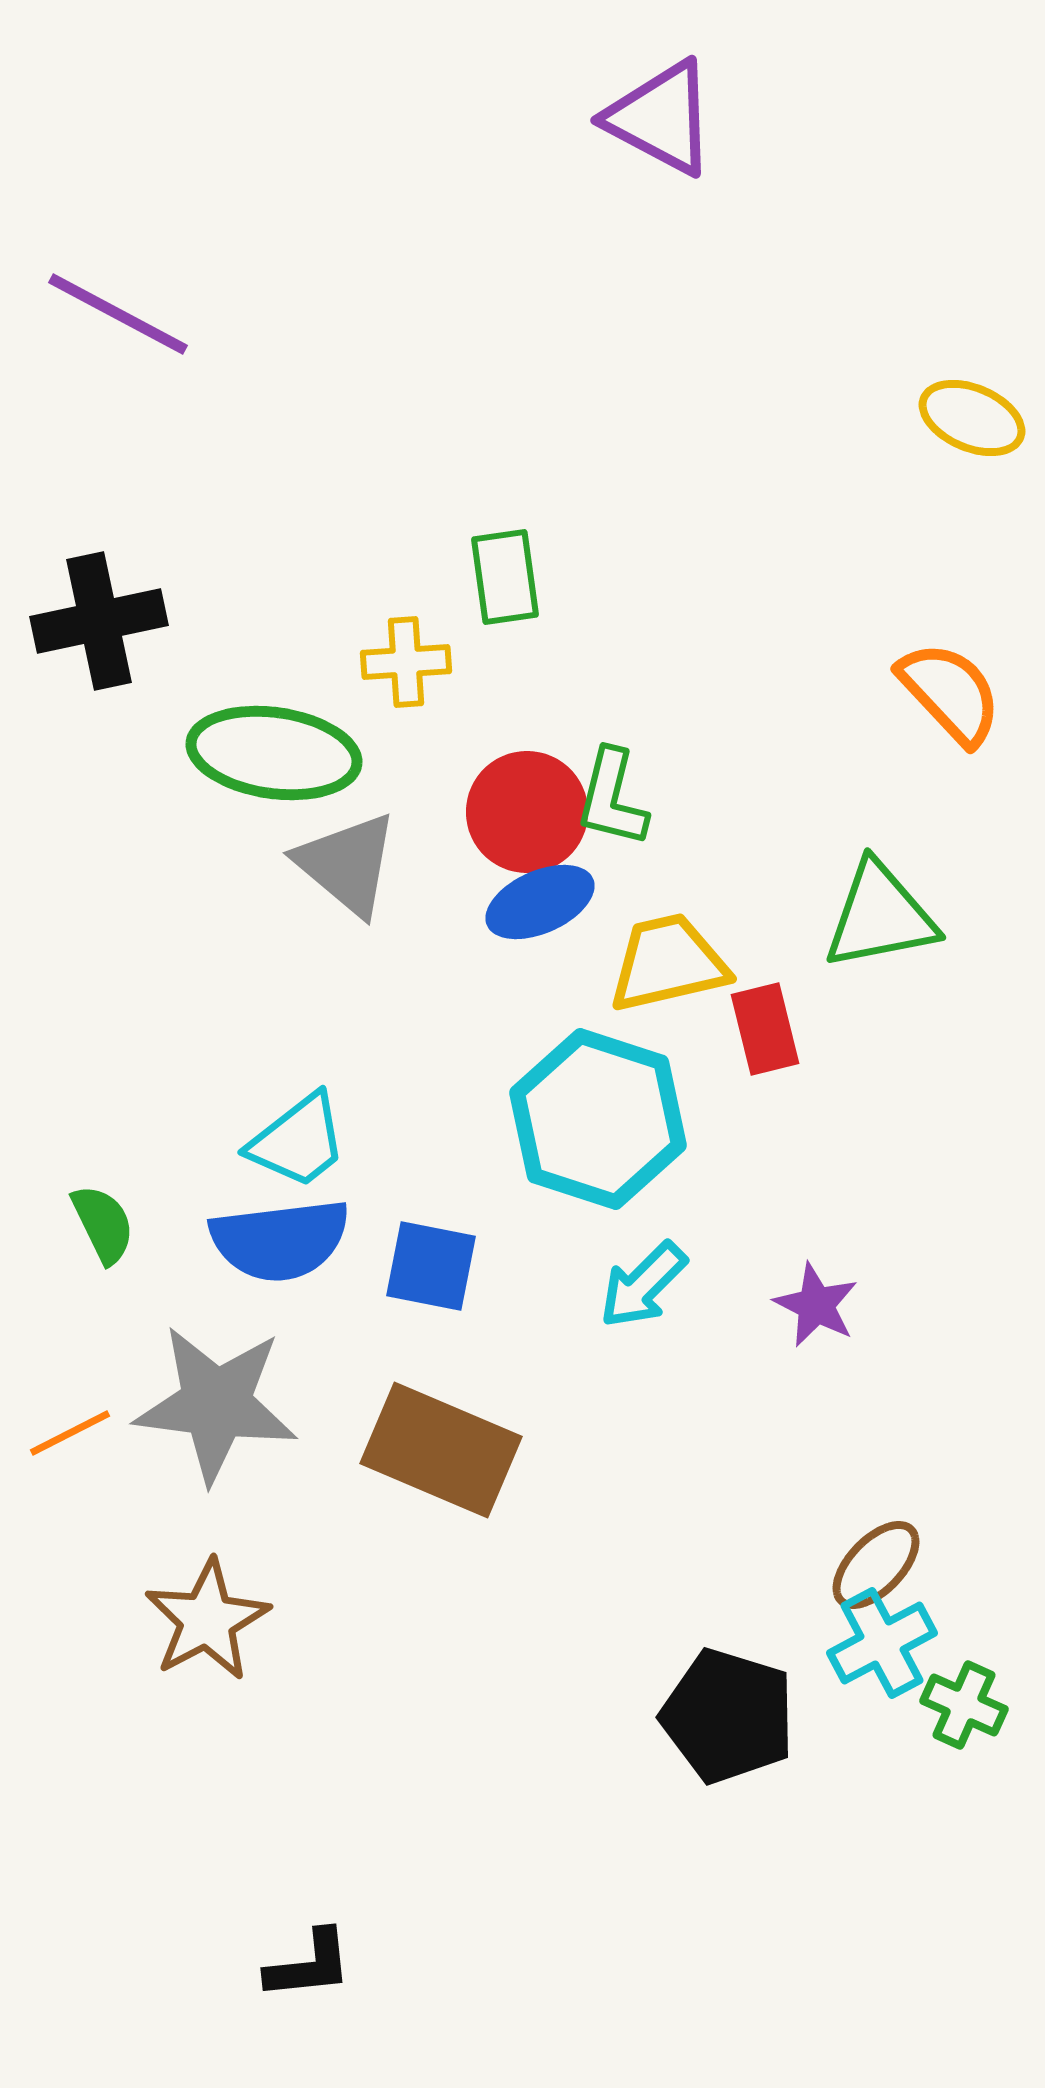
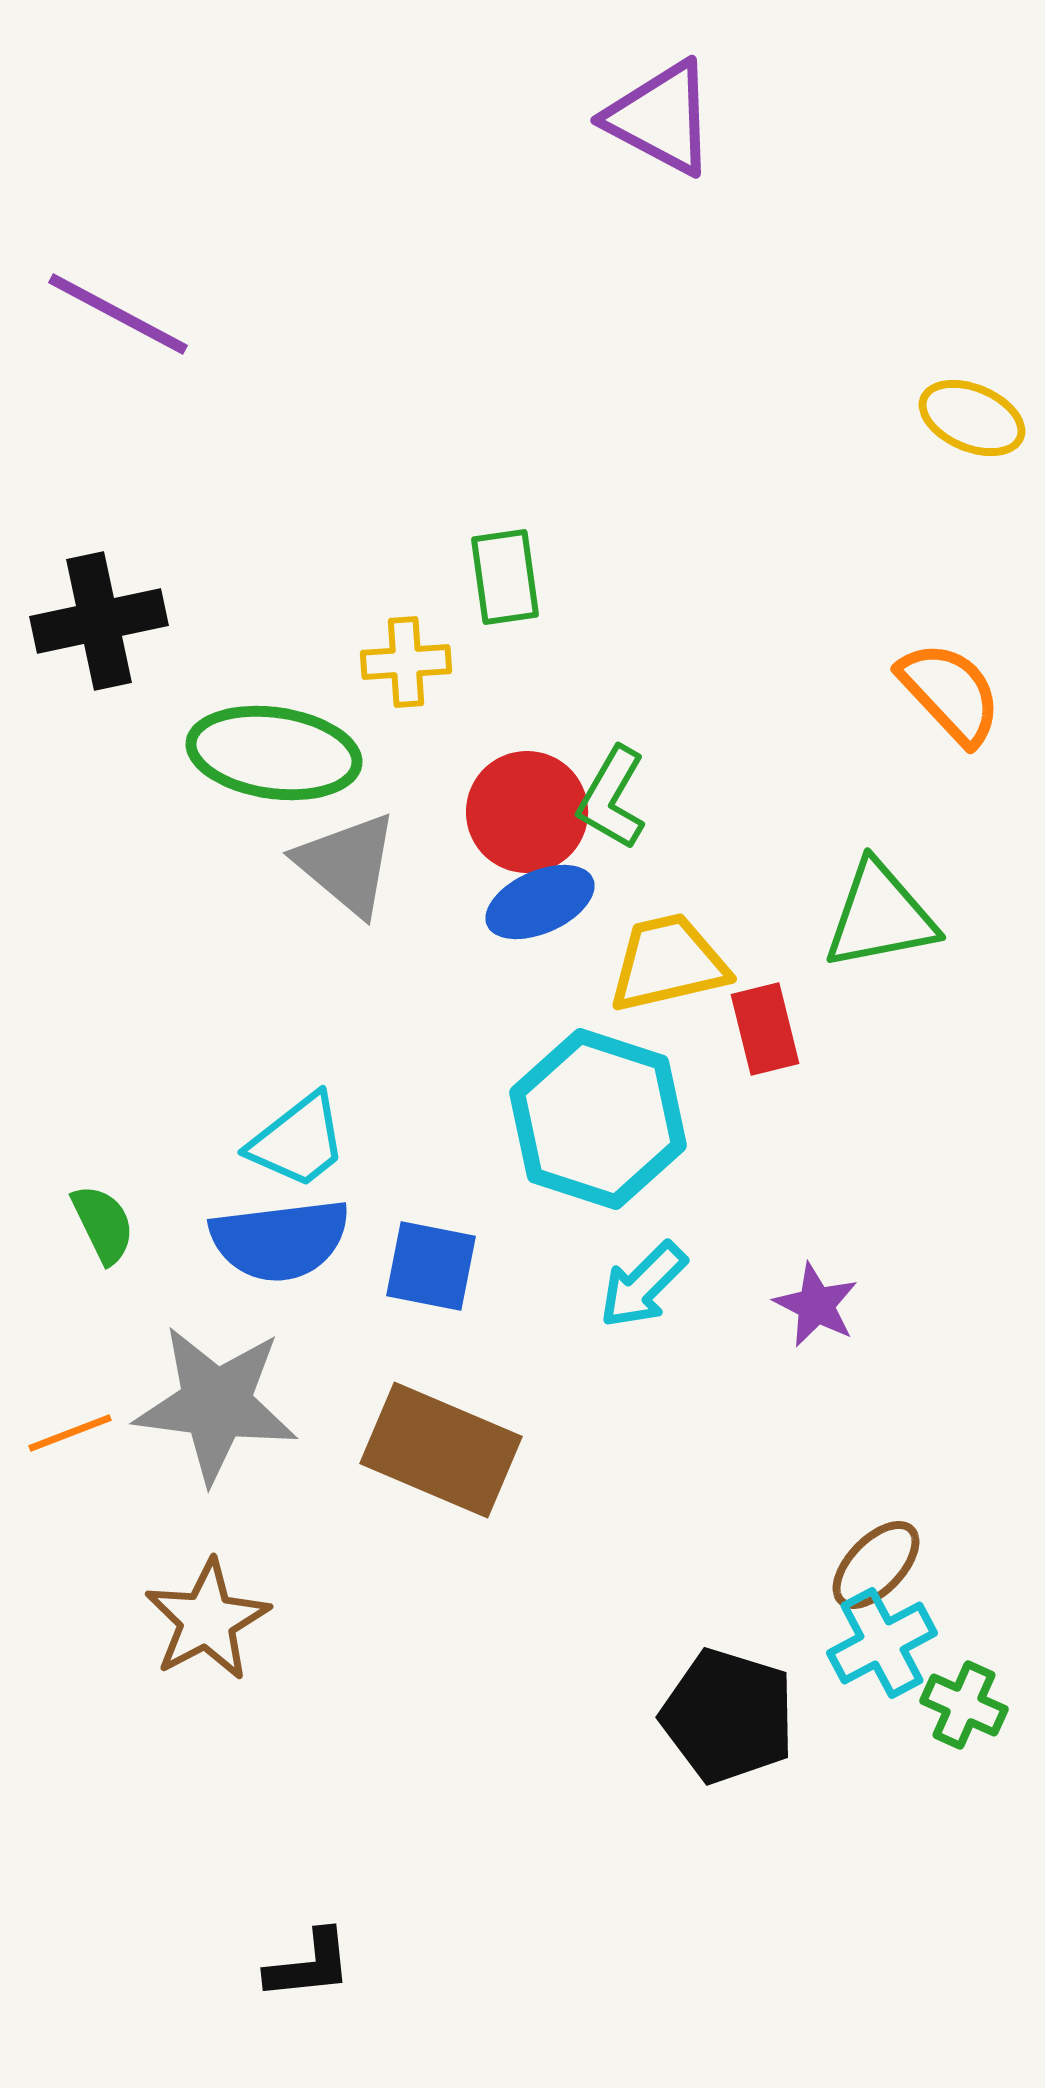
green L-shape: rotated 16 degrees clockwise
orange line: rotated 6 degrees clockwise
